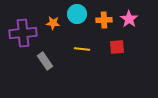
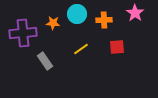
pink star: moved 6 px right, 6 px up
yellow line: moved 1 px left; rotated 42 degrees counterclockwise
